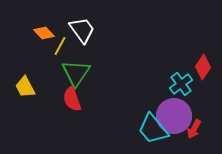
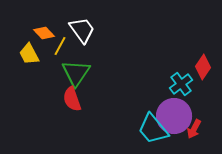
yellow trapezoid: moved 4 px right, 33 px up
